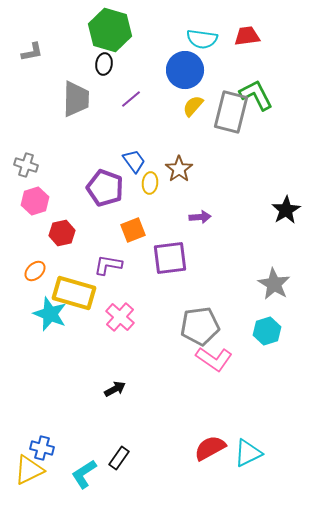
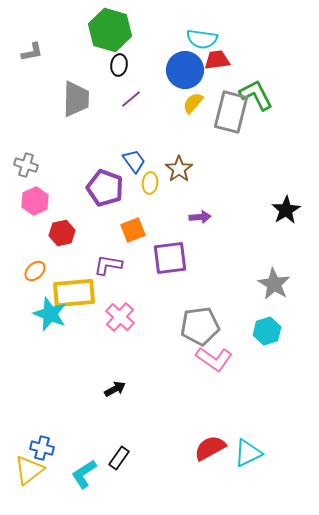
red trapezoid: moved 30 px left, 24 px down
black ellipse: moved 15 px right, 1 px down
yellow semicircle: moved 3 px up
pink hexagon: rotated 8 degrees counterclockwise
yellow rectangle: rotated 21 degrees counterclockwise
yellow triangle: rotated 12 degrees counterclockwise
